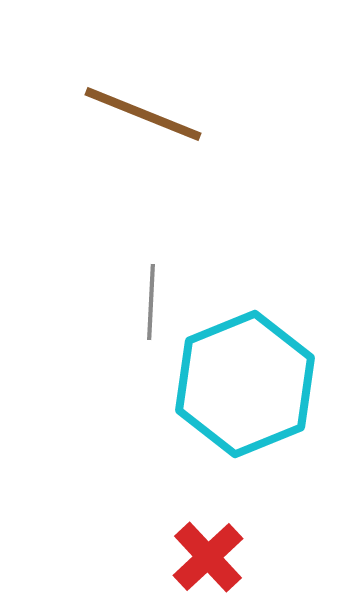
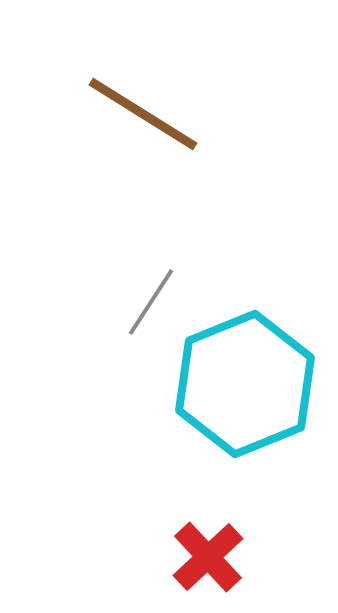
brown line: rotated 10 degrees clockwise
gray line: rotated 30 degrees clockwise
